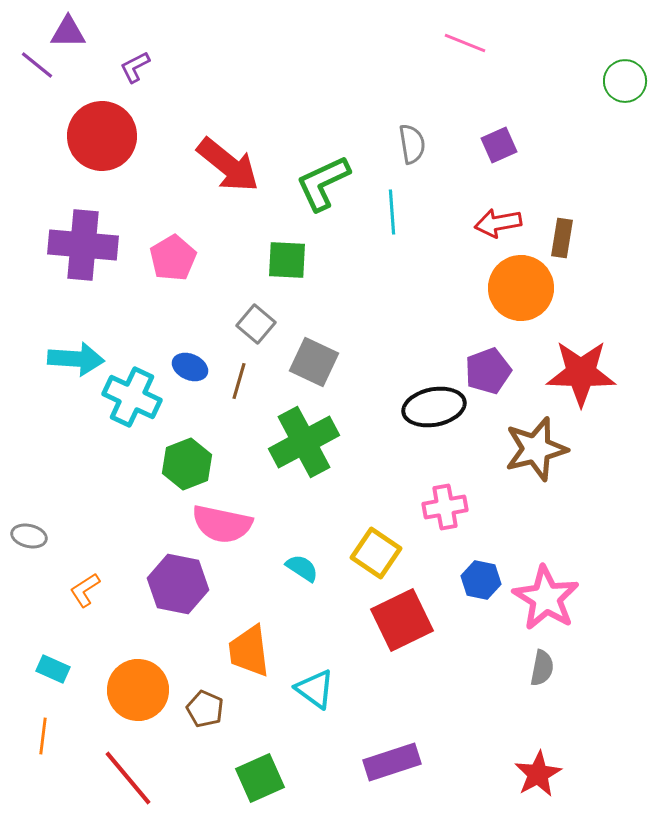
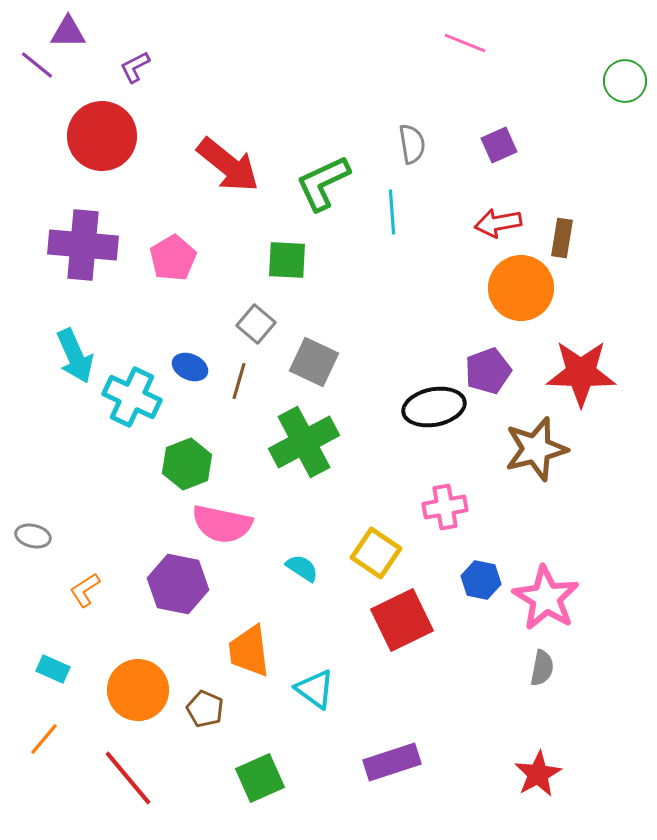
cyan arrow at (76, 359): moved 1 px left, 3 px up; rotated 62 degrees clockwise
gray ellipse at (29, 536): moved 4 px right
orange line at (43, 736): moved 1 px right, 3 px down; rotated 33 degrees clockwise
